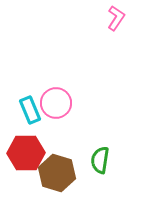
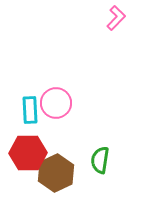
pink L-shape: rotated 10 degrees clockwise
cyan rectangle: rotated 20 degrees clockwise
red hexagon: moved 2 px right
brown hexagon: moved 1 px left; rotated 18 degrees clockwise
